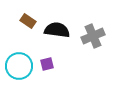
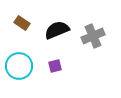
brown rectangle: moved 6 px left, 2 px down
black semicircle: rotated 30 degrees counterclockwise
purple square: moved 8 px right, 2 px down
